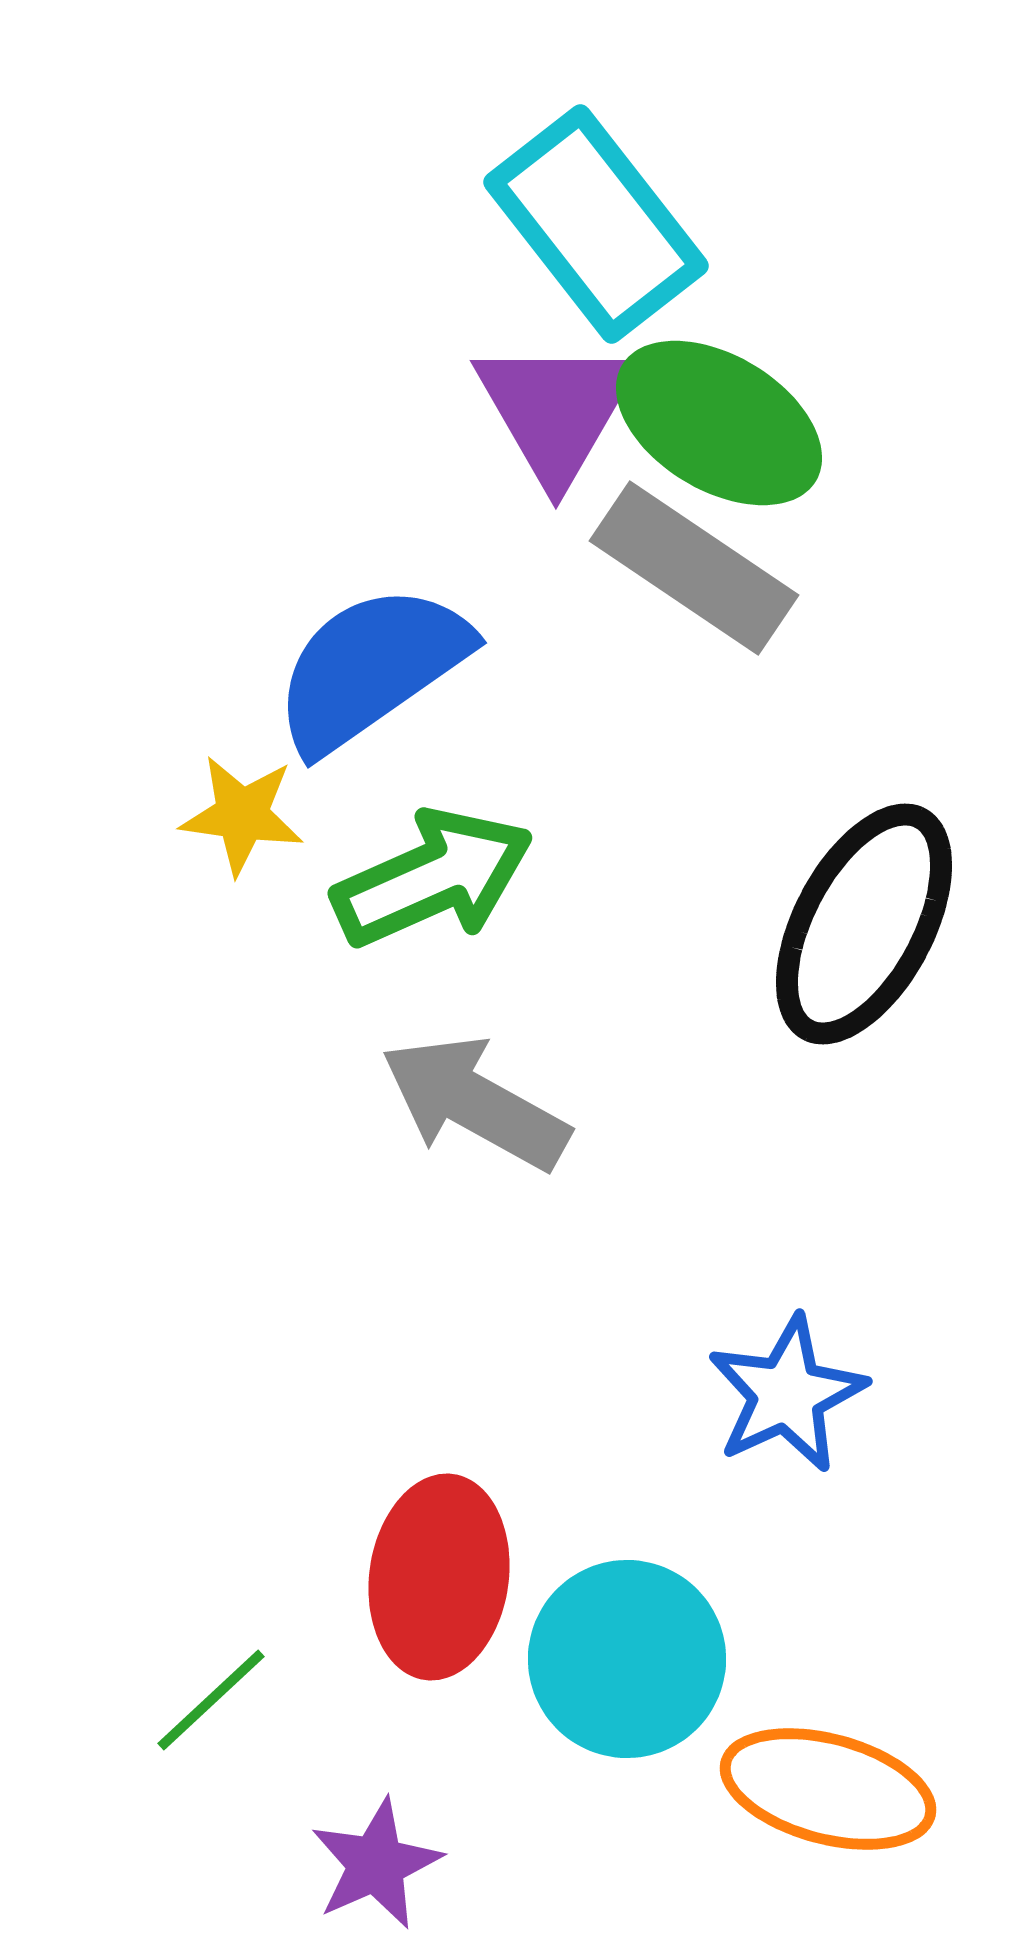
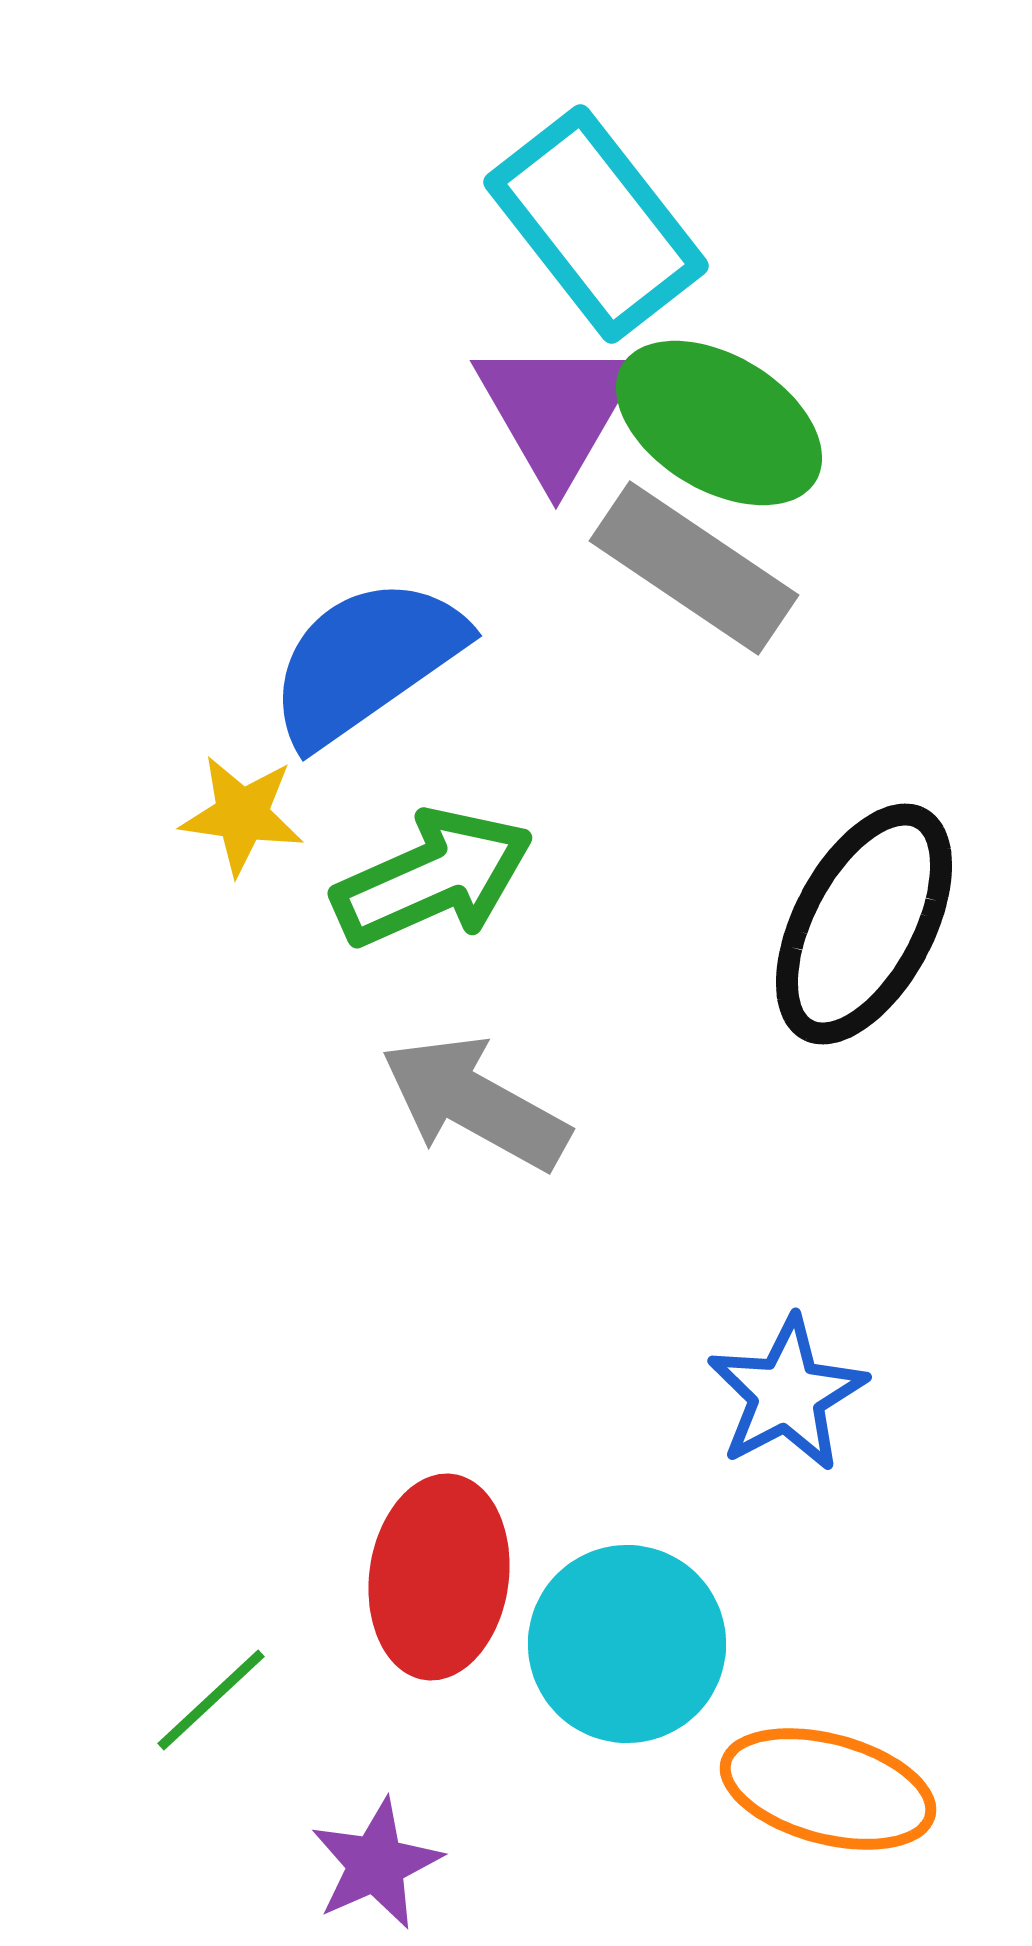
blue semicircle: moved 5 px left, 7 px up
blue star: rotated 3 degrees counterclockwise
cyan circle: moved 15 px up
